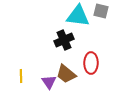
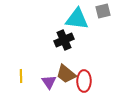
gray square: moved 2 px right; rotated 28 degrees counterclockwise
cyan triangle: moved 1 px left, 3 px down
red ellipse: moved 7 px left, 18 px down
